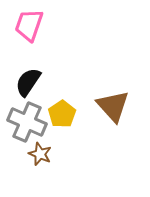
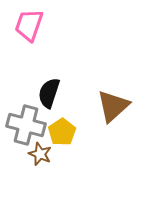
black semicircle: moved 21 px right, 11 px down; rotated 16 degrees counterclockwise
brown triangle: rotated 30 degrees clockwise
yellow pentagon: moved 18 px down
gray cross: moved 1 px left, 3 px down; rotated 9 degrees counterclockwise
